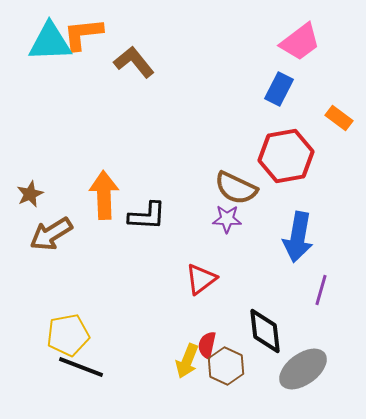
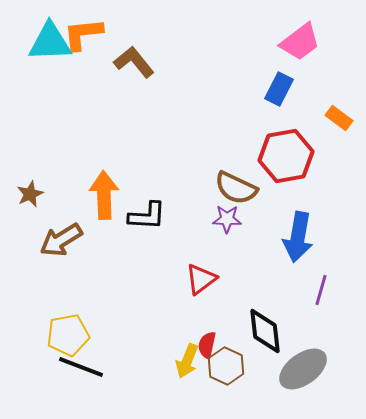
brown arrow: moved 10 px right, 6 px down
